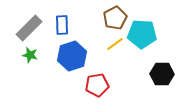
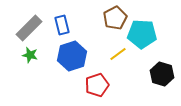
blue rectangle: rotated 12 degrees counterclockwise
yellow line: moved 3 px right, 10 px down
black hexagon: rotated 15 degrees clockwise
red pentagon: rotated 10 degrees counterclockwise
